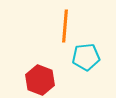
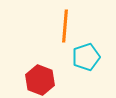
cyan pentagon: rotated 12 degrees counterclockwise
